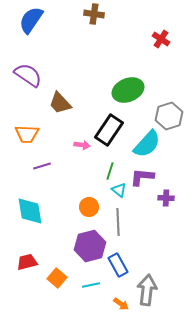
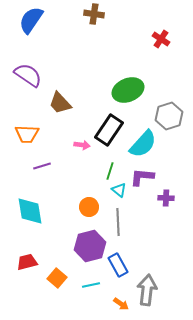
cyan semicircle: moved 4 px left
